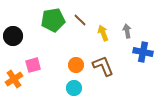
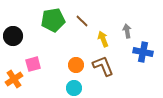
brown line: moved 2 px right, 1 px down
yellow arrow: moved 6 px down
pink square: moved 1 px up
